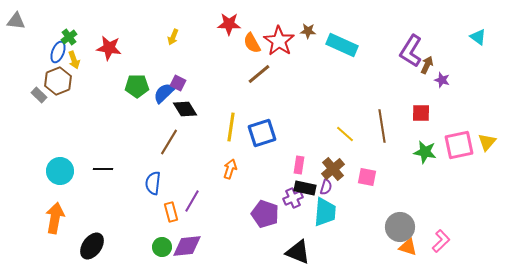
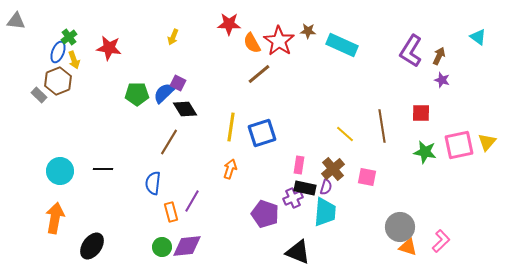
brown arrow at (427, 65): moved 12 px right, 9 px up
green pentagon at (137, 86): moved 8 px down
